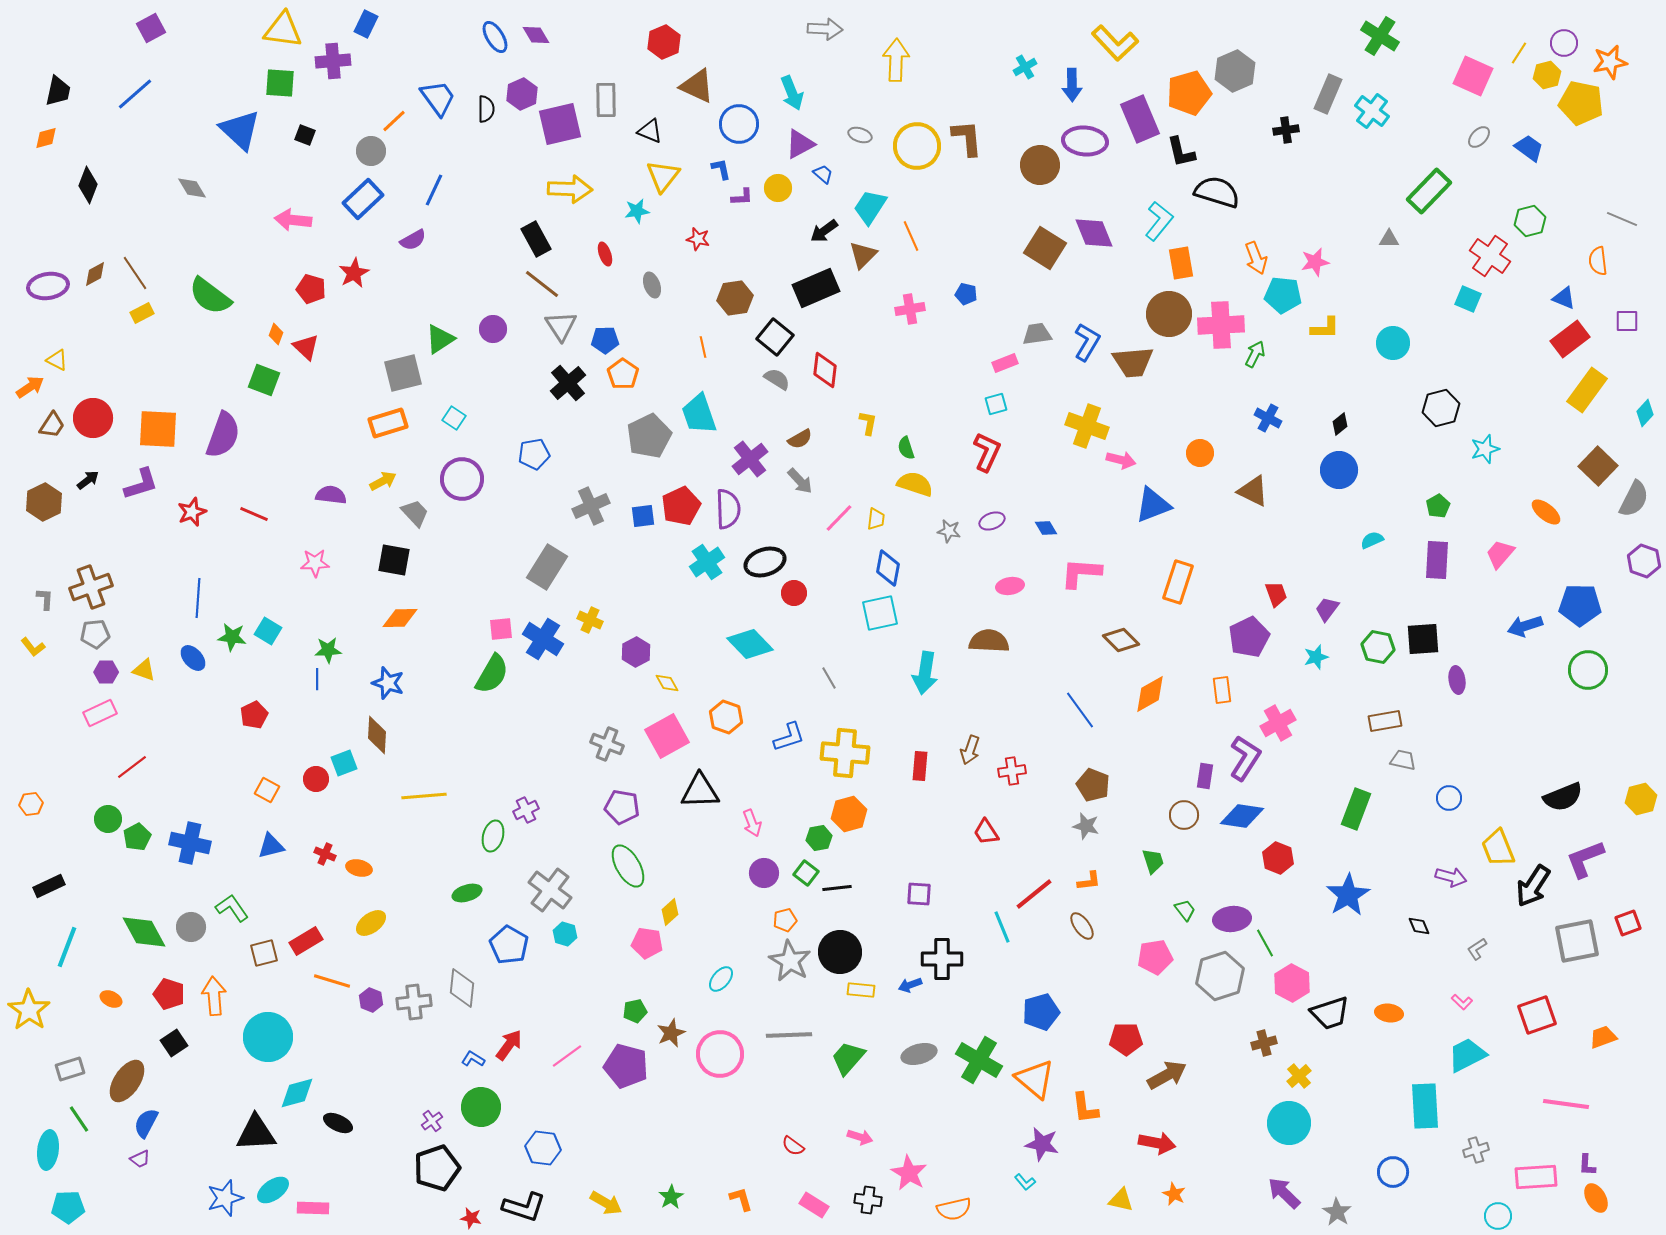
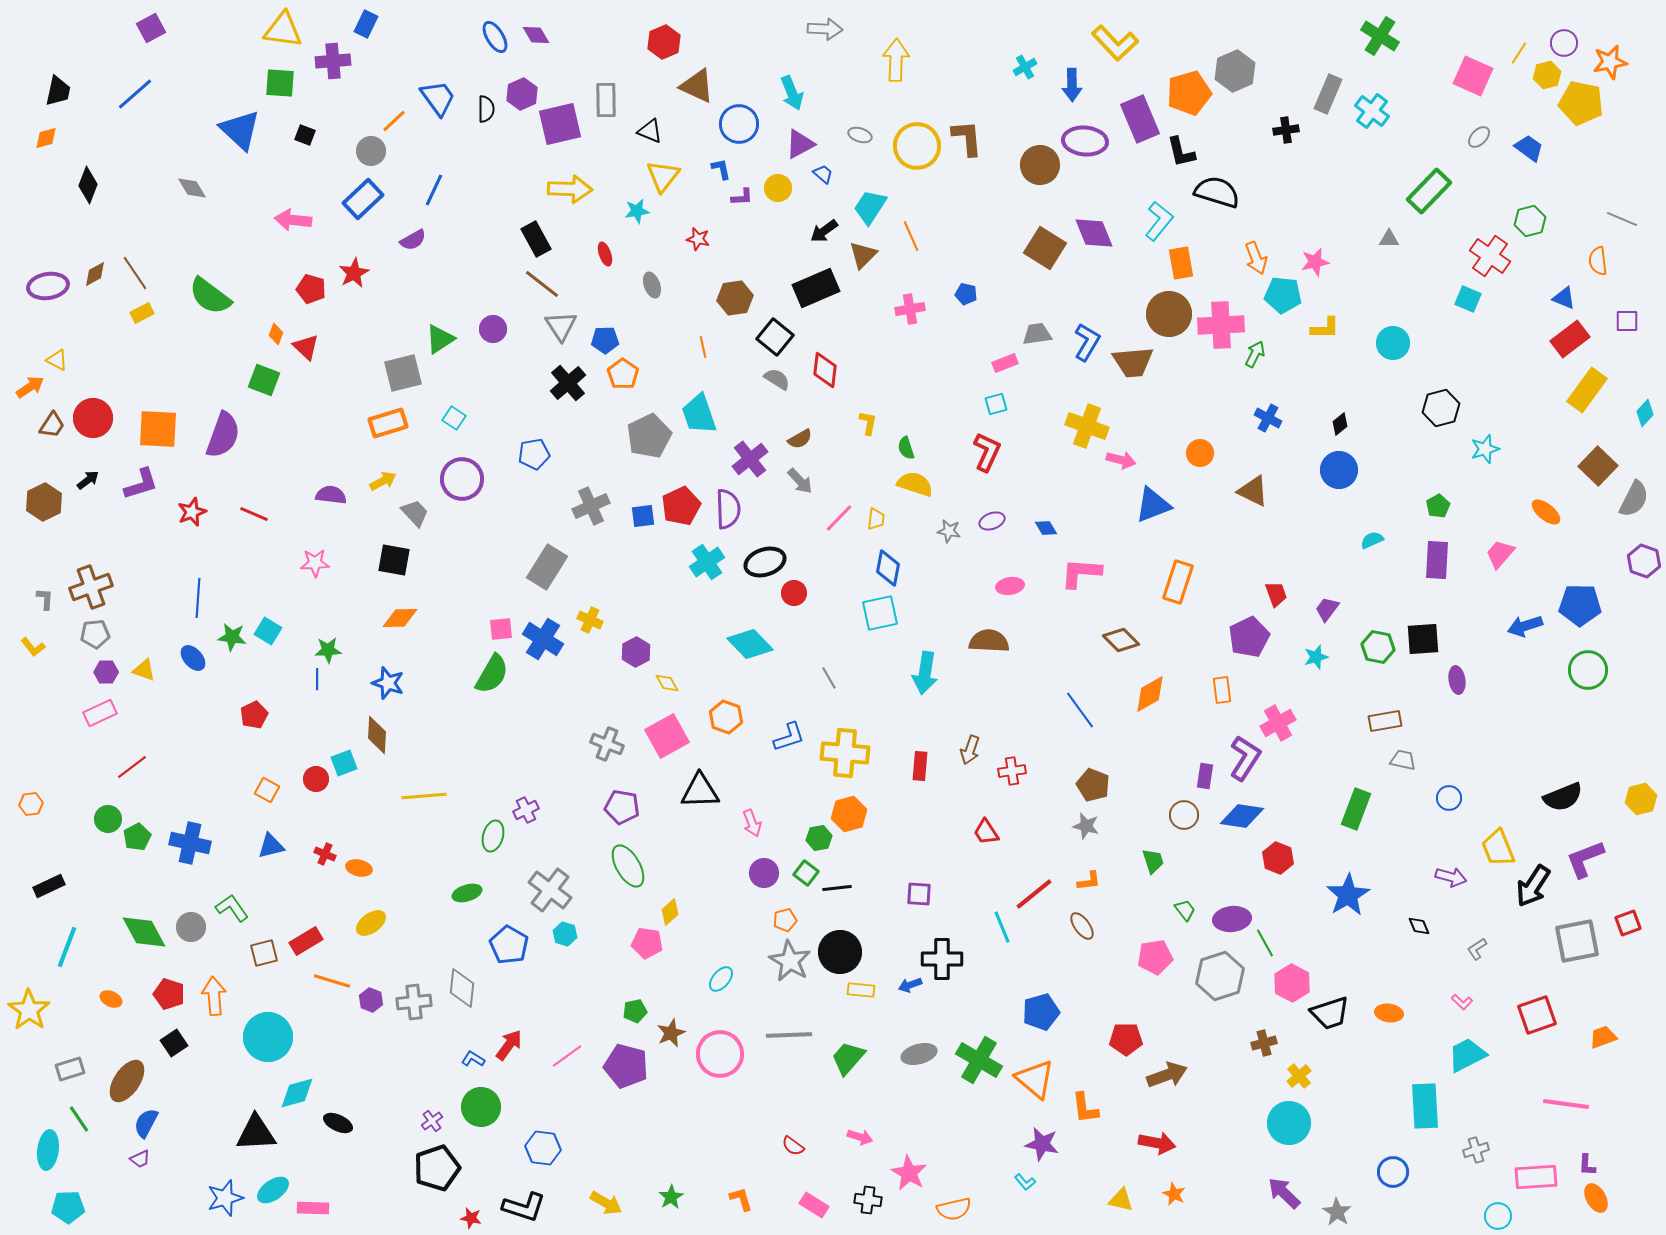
brown arrow at (1167, 1075): rotated 9 degrees clockwise
